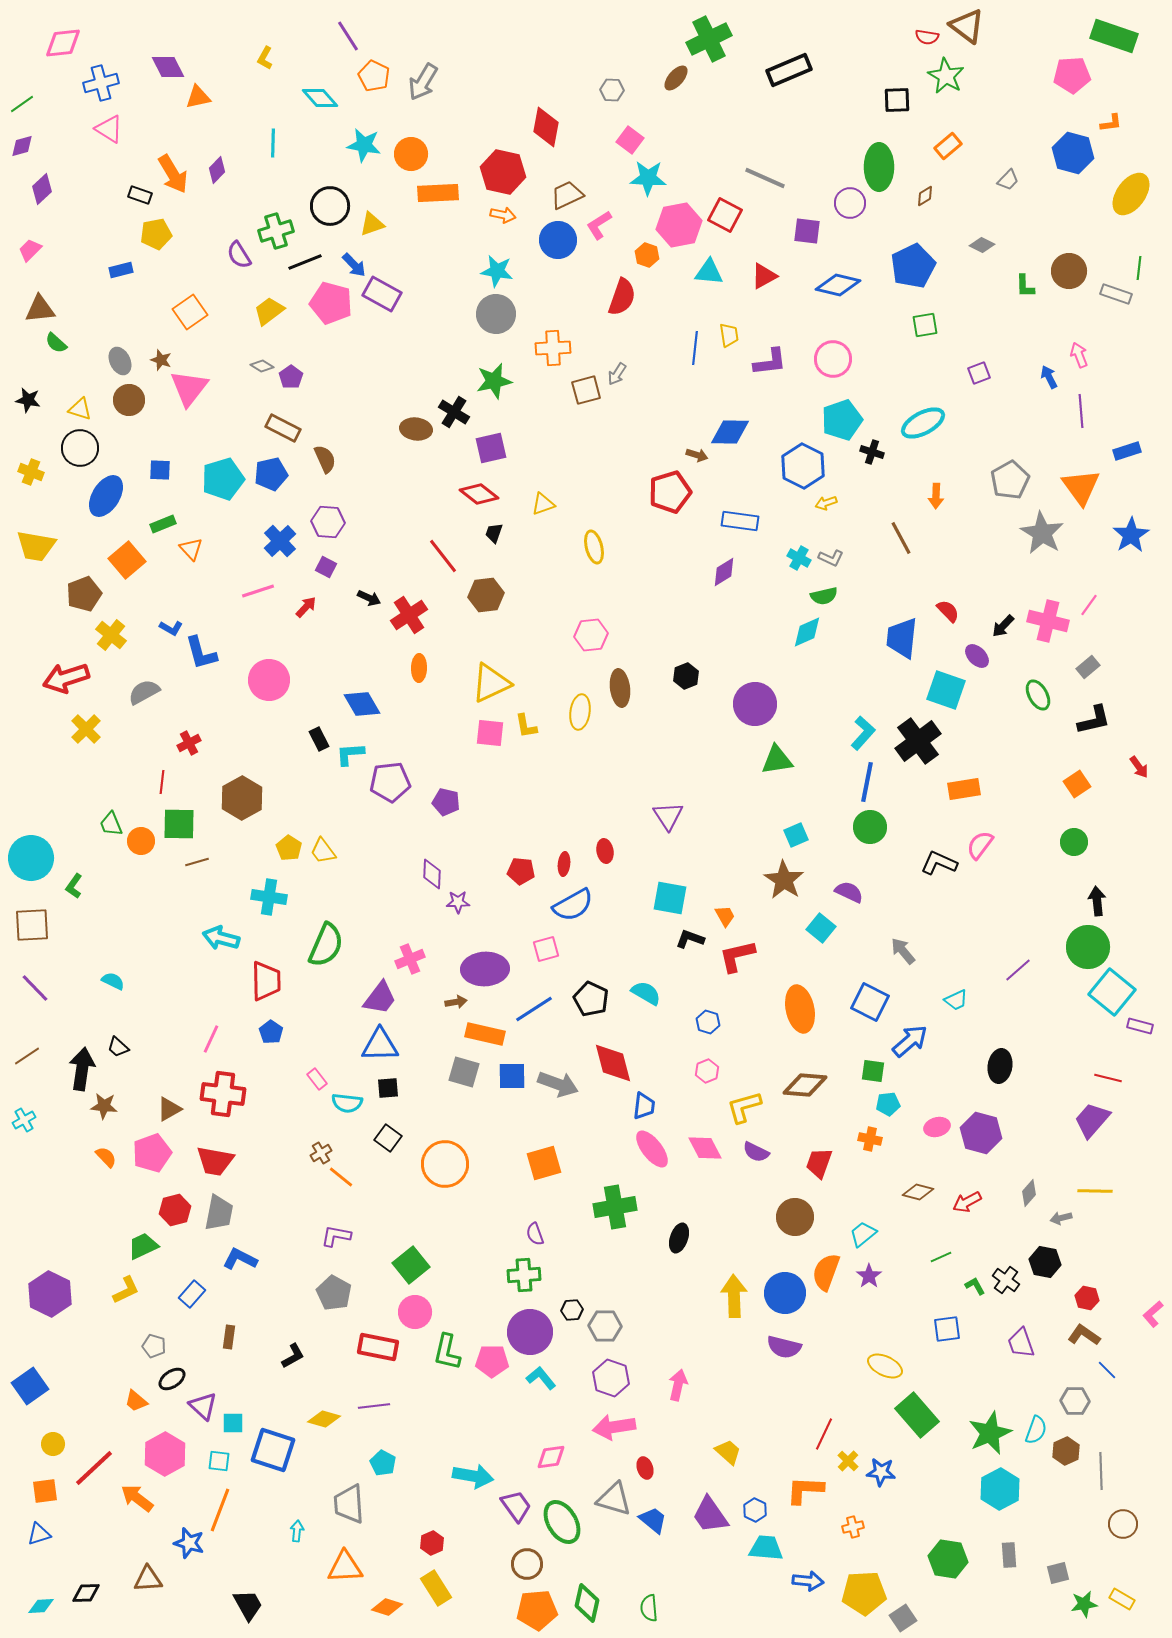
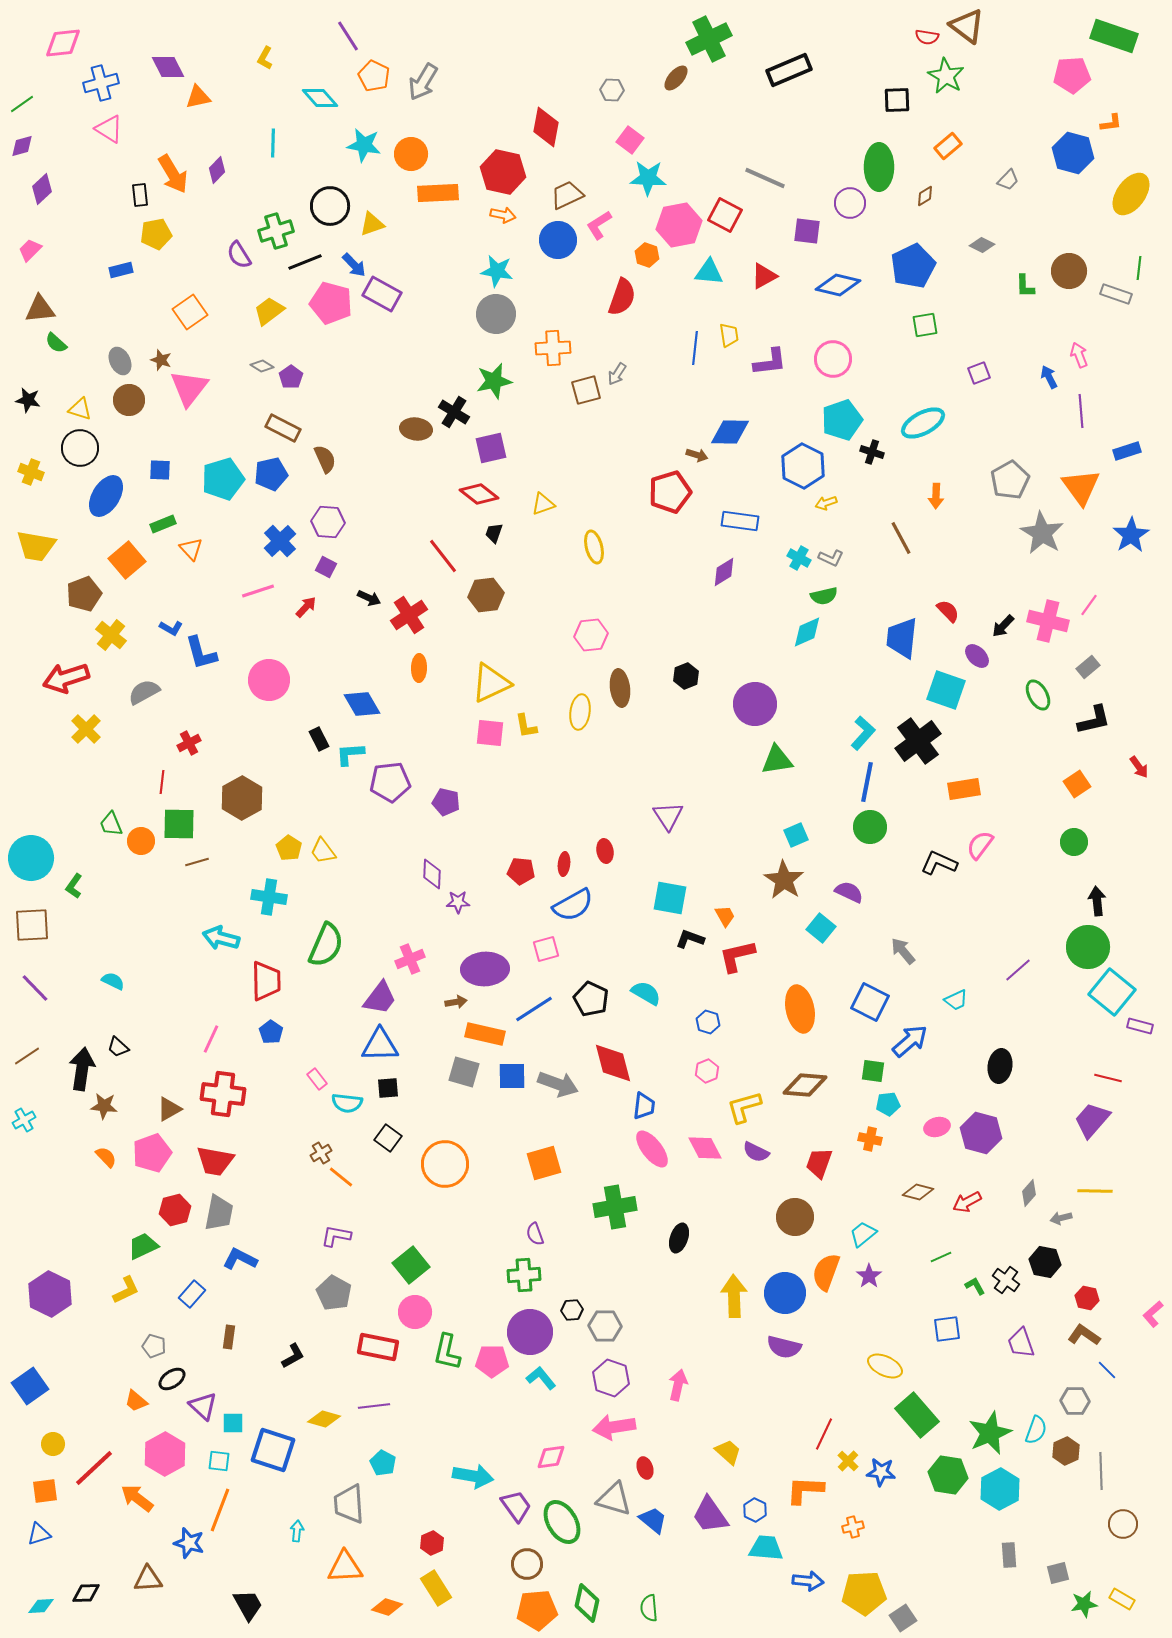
black rectangle at (140, 195): rotated 65 degrees clockwise
green hexagon at (948, 1559): moved 84 px up
